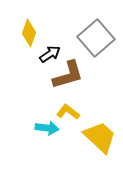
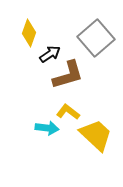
yellow trapezoid: moved 4 px left, 2 px up
